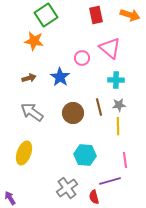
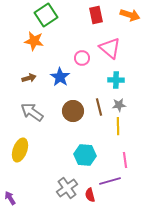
brown circle: moved 2 px up
yellow ellipse: moved 4 px left, 3 px up
red semicircle: moved 4 px left, 2 px up
